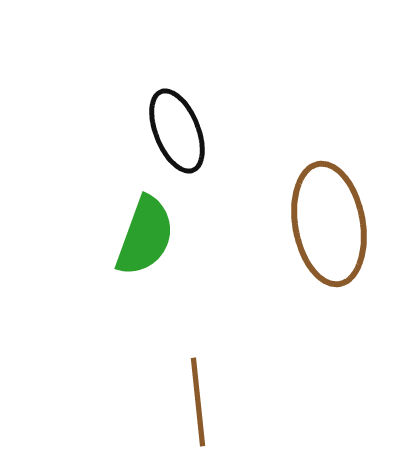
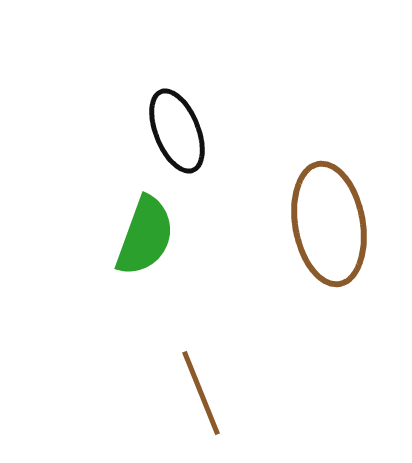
brown line: moved 3 px right, 9 px up; rotated 16 degrees counterclockwise
